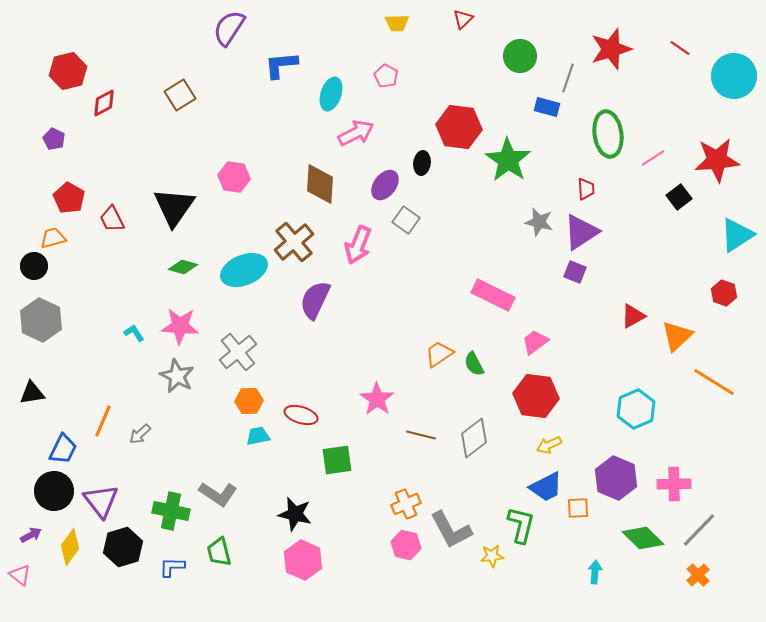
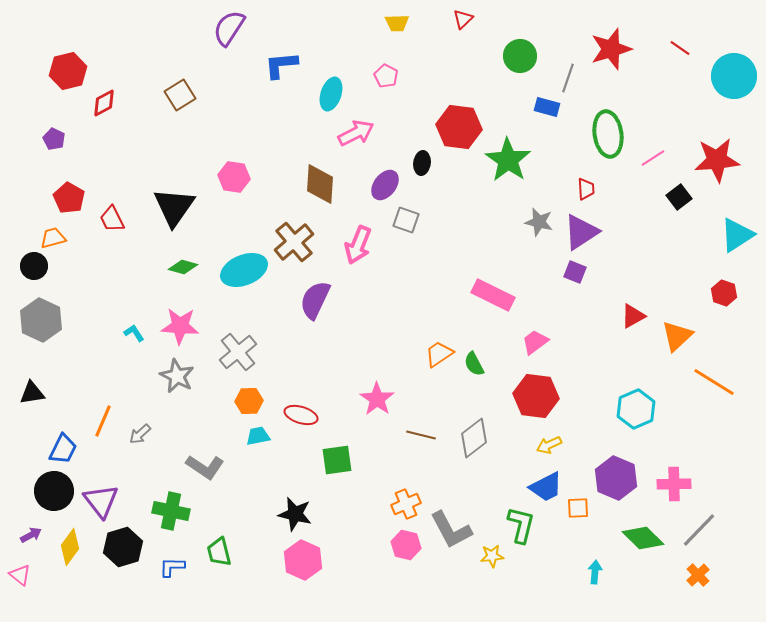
gray square at (406, 220): rotated 16 degrees counterclockwise
gray L-shape at (218, 494): moved 13 px left, 27 px up
